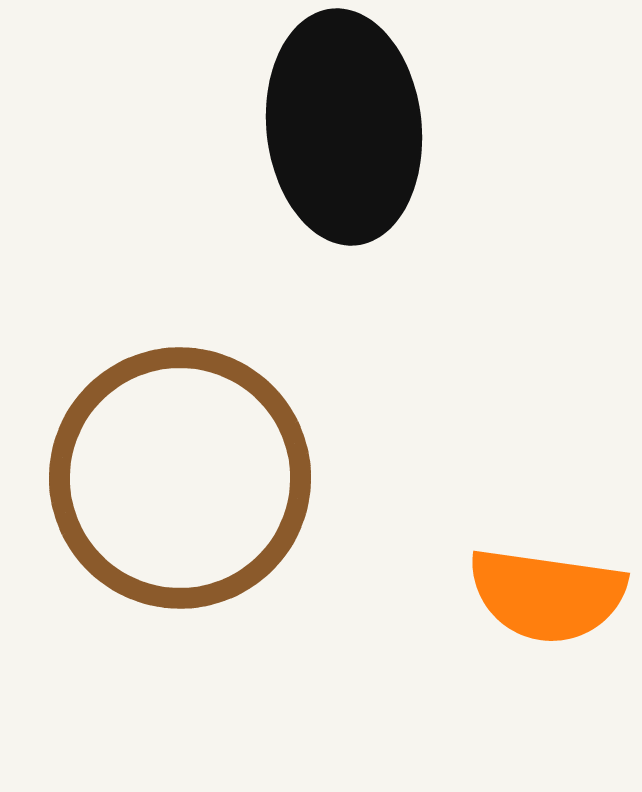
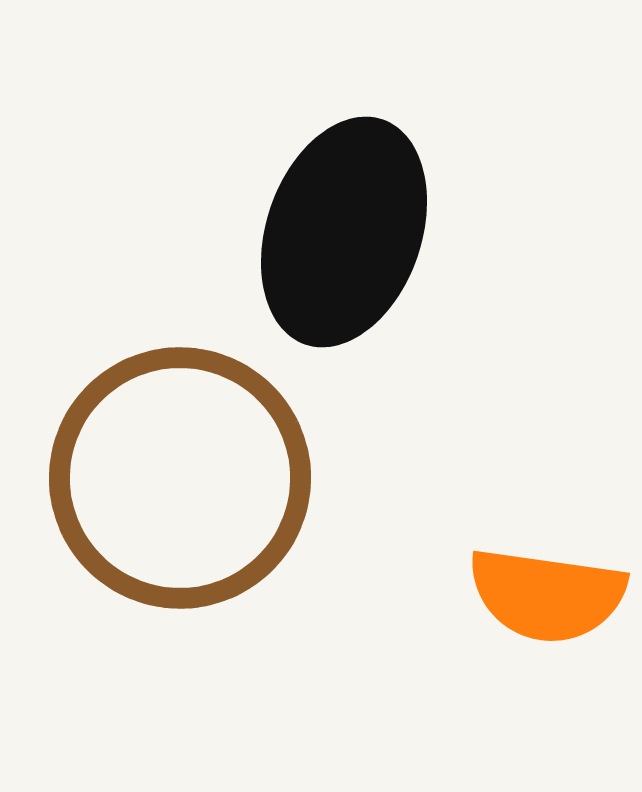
black ellipse: moved 105 px down; rotated 25 degrees clockwise
